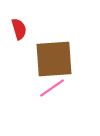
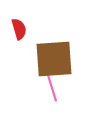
pink line: rotated 72 degrees counterclockwise
